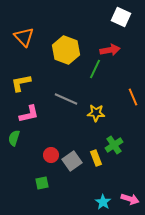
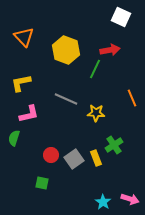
orange line: moved 1 px left, 1 px down
gray square: moved 2 px right, 2 px up
green square: rotated 24 degrees clockwise
